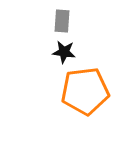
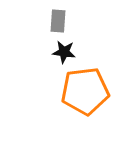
gray rectangle: moved 4 px left
